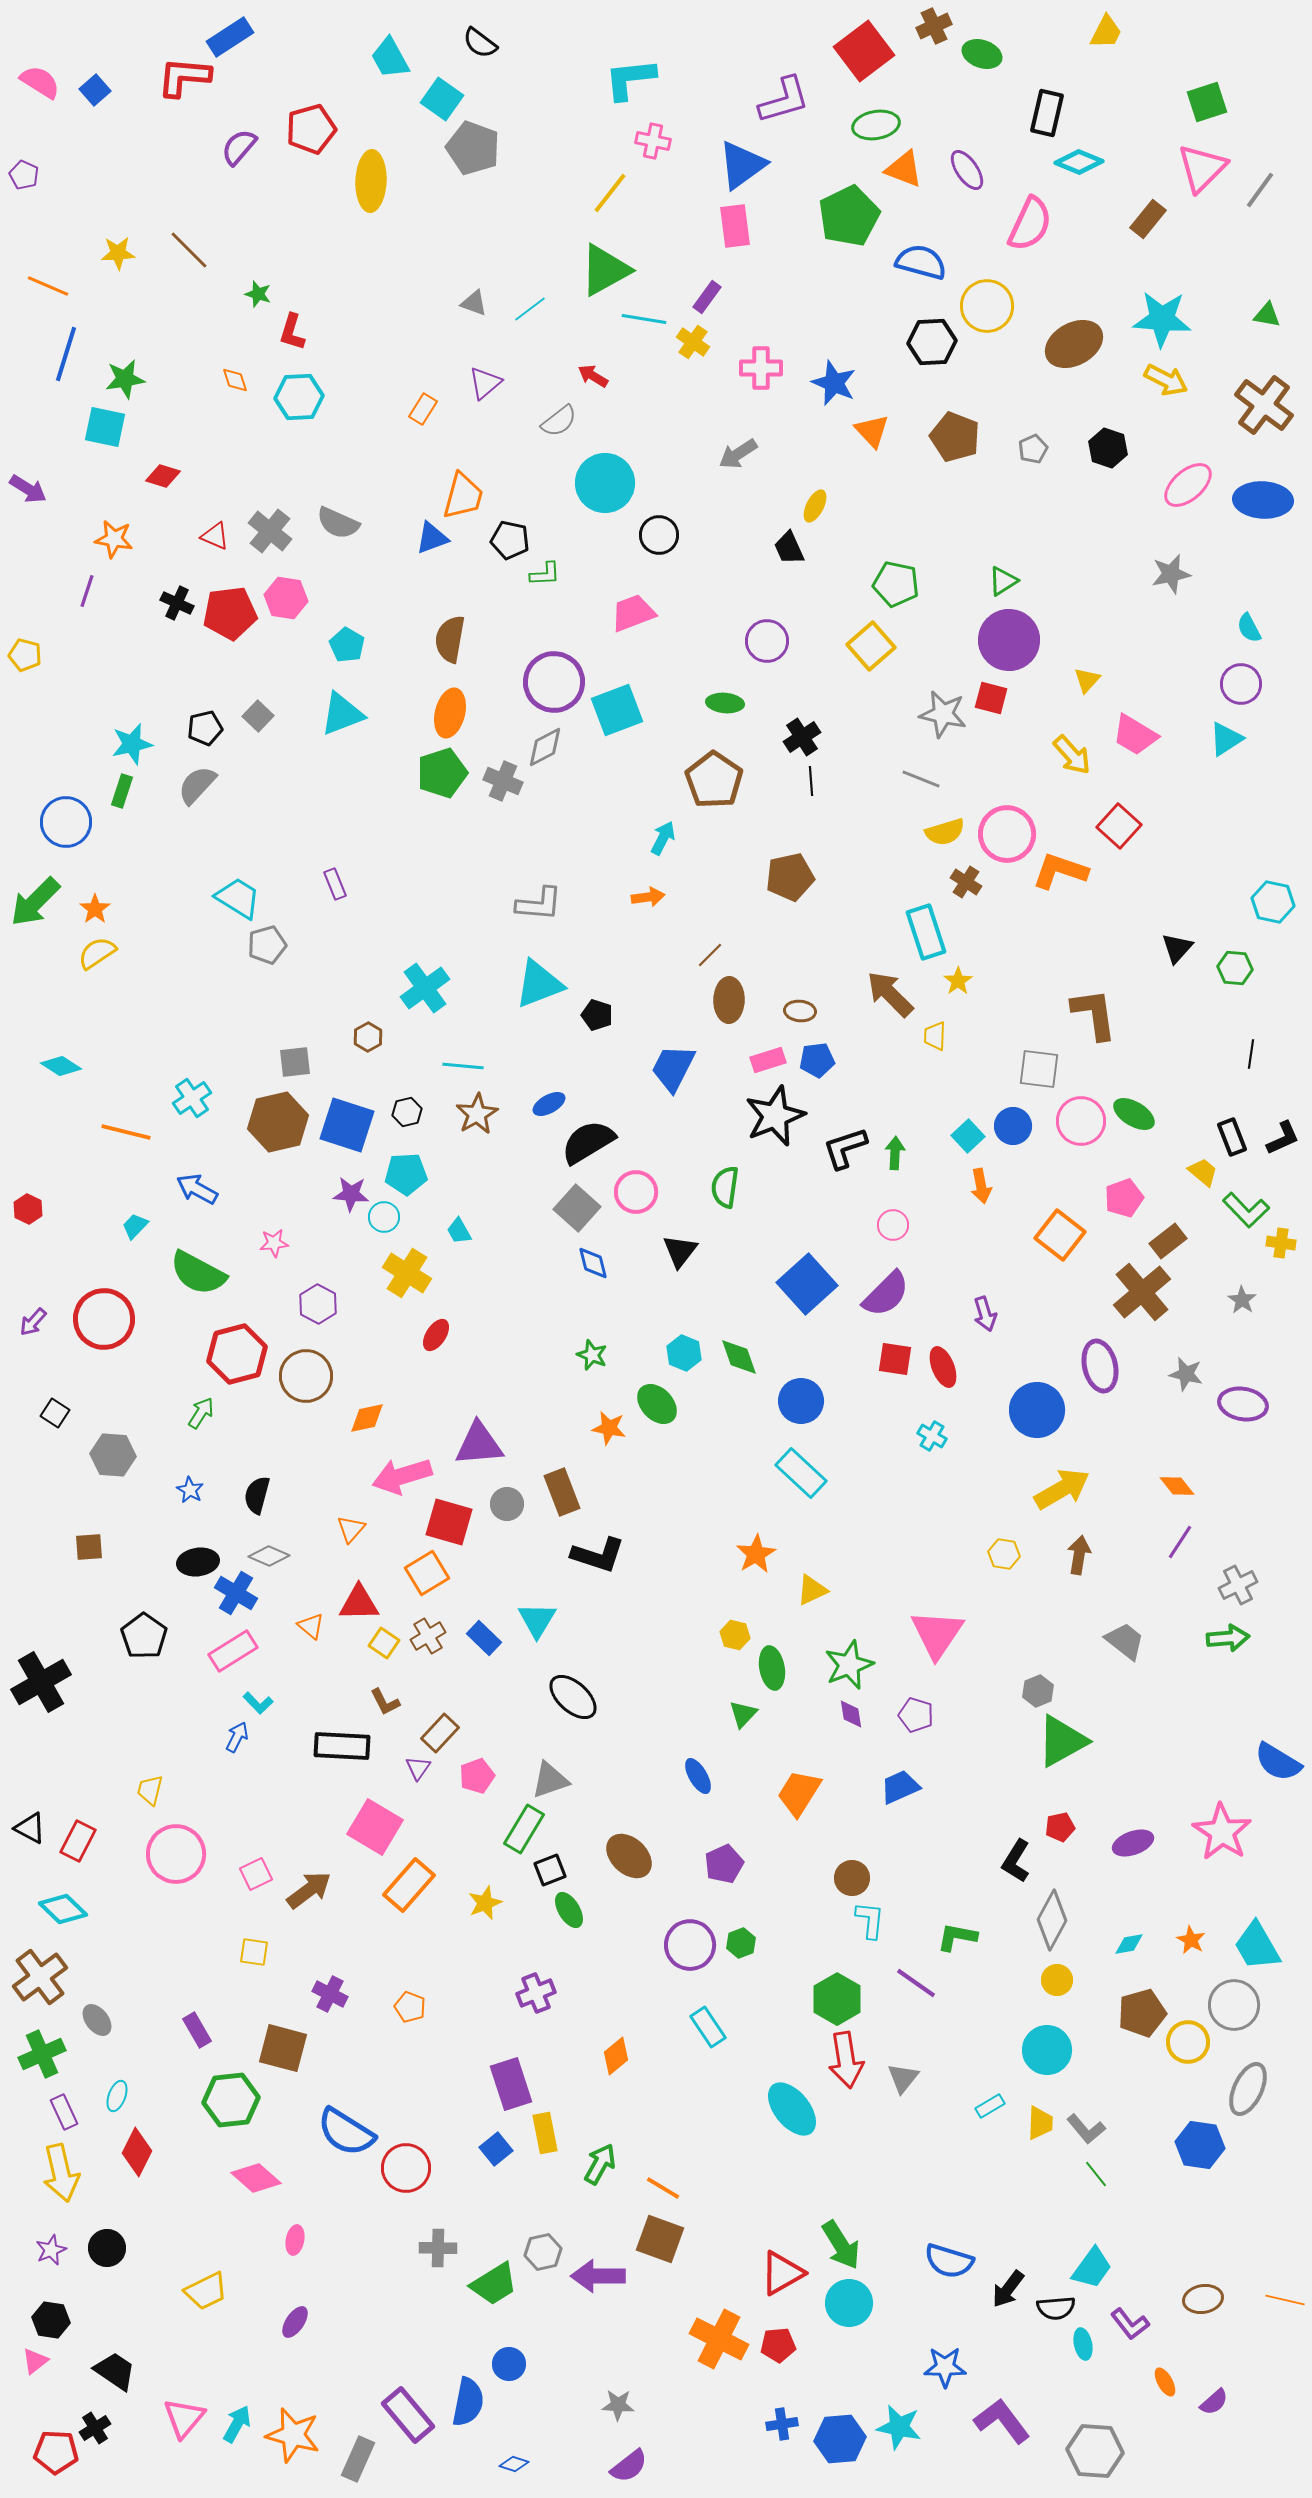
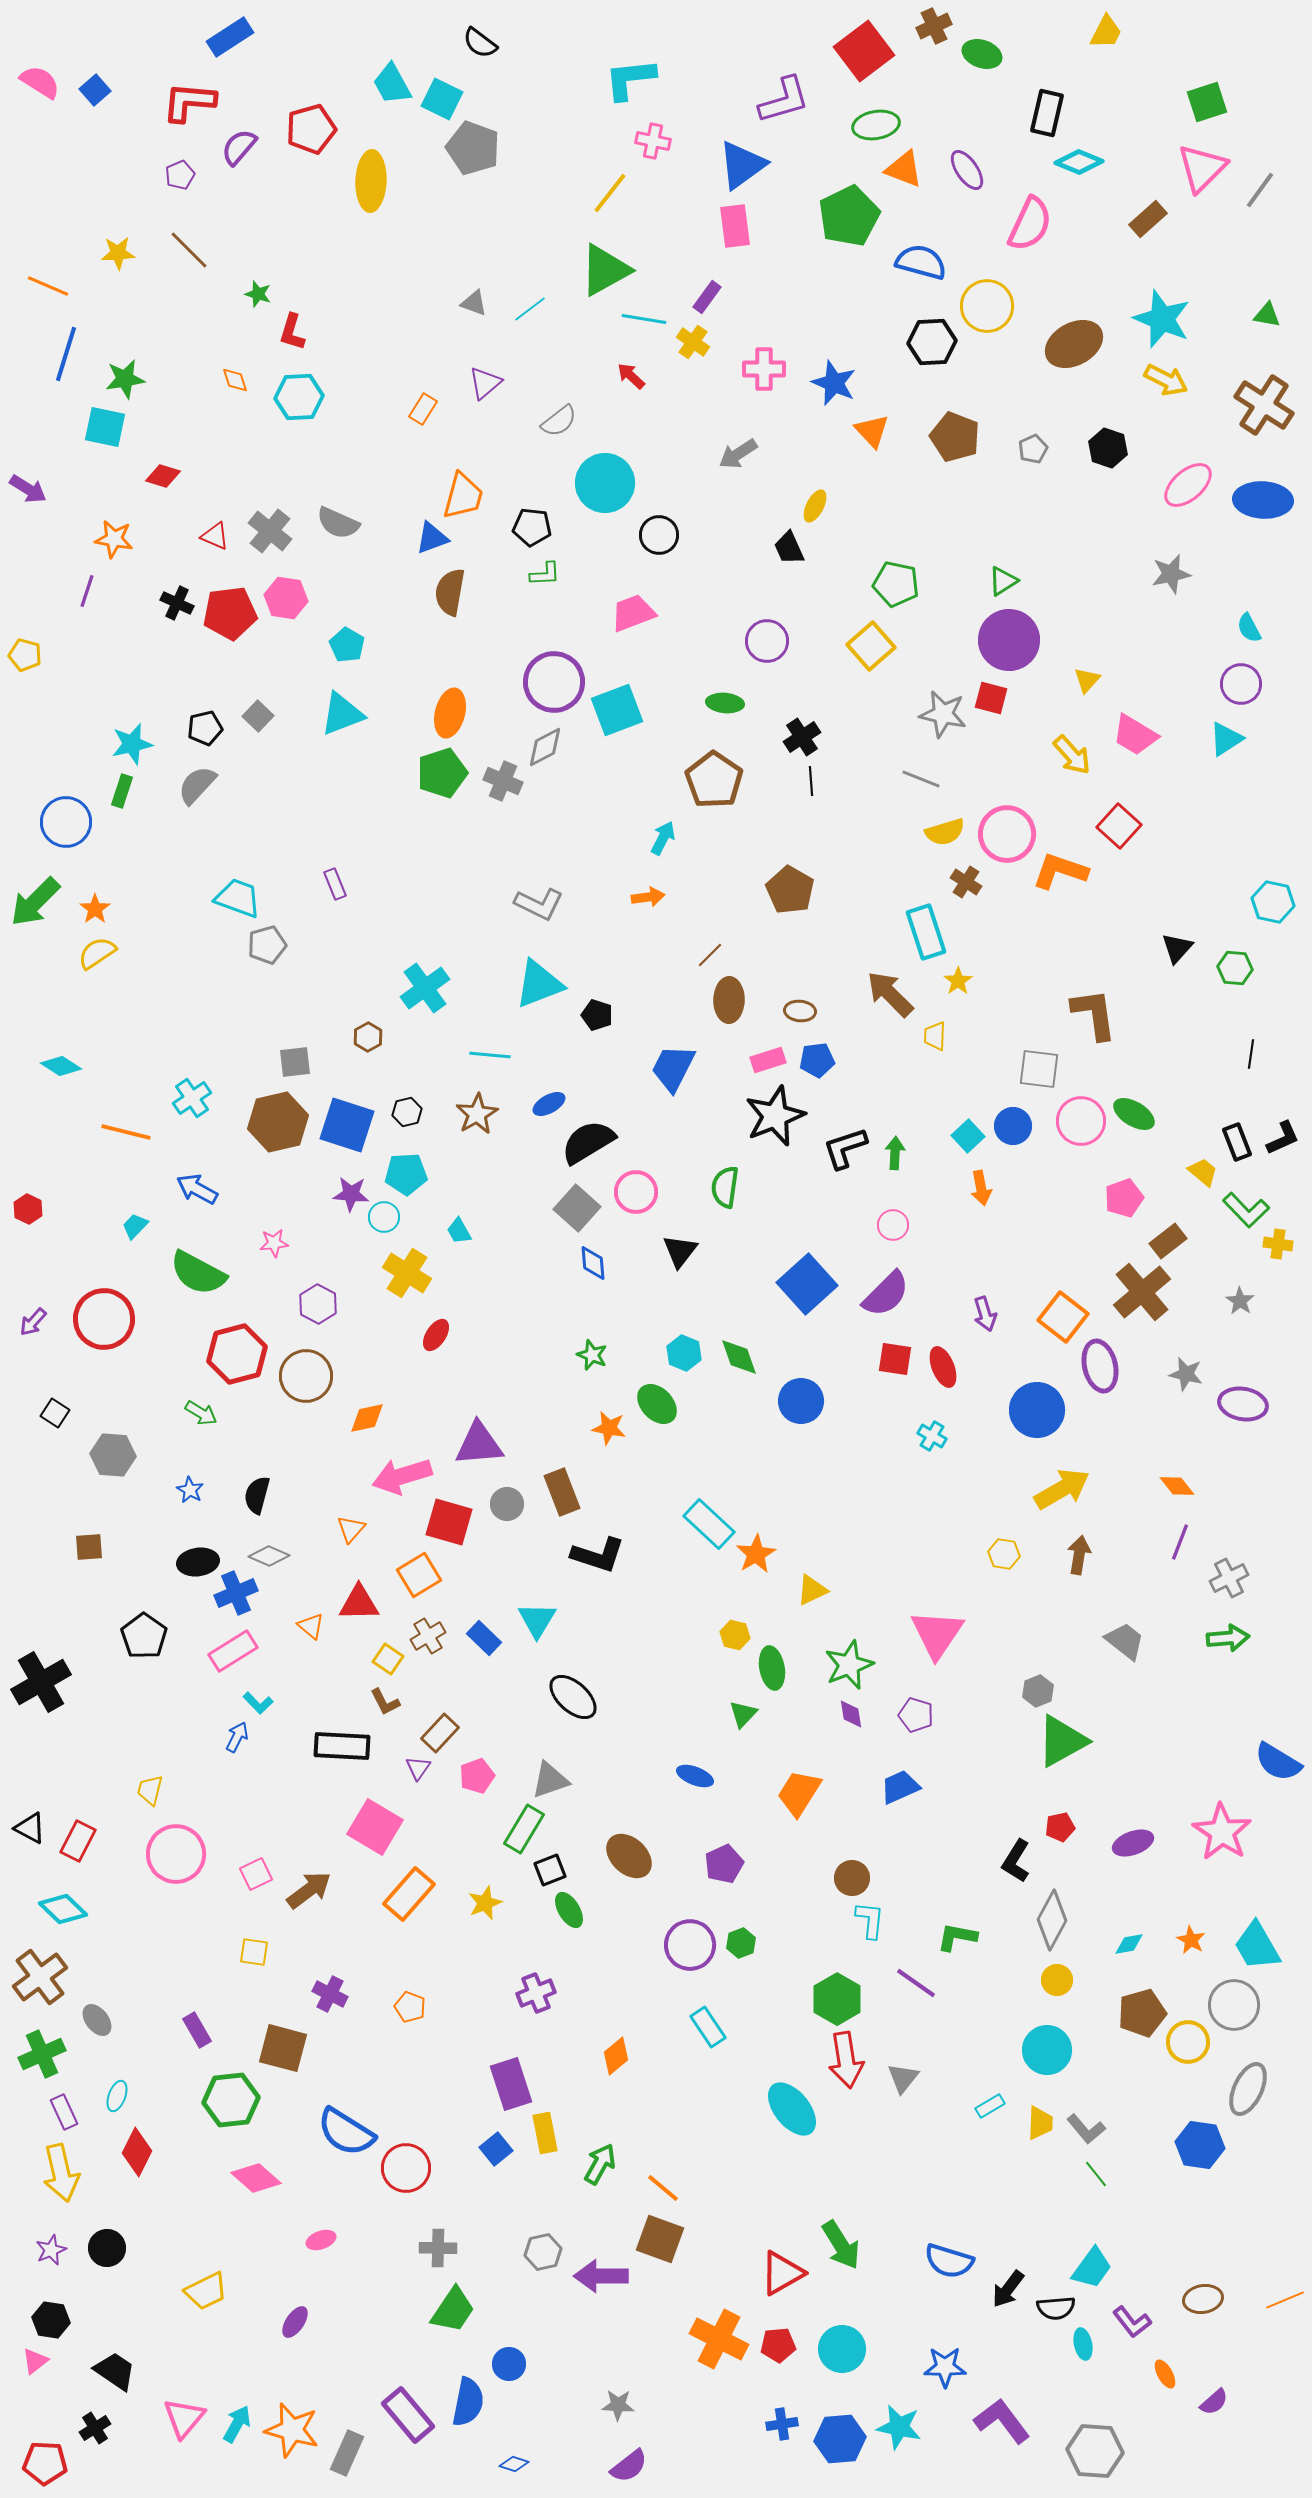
cyan trapezoid at (390, 58): moved 2 px right, 26 px down
red L-shape at (184, 77): moved 5 px right, 25 px down
cyan square at (442, 99): rotated 9 degrees counterclockwise
purple pentagon at (24, 175): moved 156 px right; rotated 24 degrees clockwise
brown rectangle at (1148, 219): rotated 9 degrees clockwise
cyan star at (1162, 319): rotated 18 degrees clockwise
pink cross at (761, 368): moved 3 px right, 1 px down
red arrow at (593, 376): moved 38 px right; rotated 12 degrees clockwise
brown cross at (1264, 405): rotated 4 degrees counterclockwise
black pentagon at (510, 540): moved 22 px right, 13 px up; rotated 6 degrees counterclockwise
brown semicircle at (450, 639): moved 47 px up
brown pentagon at (790, 877): moved 13 px down; rotated 30 degrees counterclockwise
cyan trapezoid at (238, 898): rotated 12 degrees counterclockwise
gray L-shape at (539, 904): rotated 21 degrees clockwise
cyan line at (463, 1066): moved 27 px right, 11 px up
black rectangle at (1232, 1137): moved 5 px right, 5 px down
orange arrow at (981, 1186): moved 2 px down
orange square at (1060, 1235): moved 3 px right, 82 px down
yellow cross at (1281, 1243): moved 3 px left, 1 px down
blue diamond at (593, 1263): rotated 9 degrees clockwise
gray star at (1242, 1300): moved 2 px left, 1 px down
green arrow at (201, 1413): rotated 88 degrees clockwise
cyan rectangle at (801, 1473): moved 92 px left, 51 px down
purple line at (1180, 1542): rotated 12 degrees counterclockwise
orange square at (427, 1573): moved 8 px left, 2 px down
gray cross at (1238, 1585): moved 9 px left, 7 px up
blue cross at (236, 1593): rotated 36 degrees clockwise
yellow square at (384, 1643): moved 4 px right, 16 px down
blue ellipse at (698, 1776): moved 3 px left; rotated 39 degrees counterclockwise
orange rectangle at (409, 1885): moved 9 px down
orange line at (663, 2188): rotated 9 degrees clockwise
pink ellipse at (295, 2240): moved 26 px right; rotated 60 degrees clockwise
purple arrow at (598, 2276): moved 3 px right
green trapezoid at (494, 2284): moved 41 px left, 26 px down; rotated 24 degrees counterclockwise
orange line at (1285, 2300): rotated 36 degrees counterclockwise
cyan circle at (849, 2303): moved 7 px left, 46 px down
purple L-shape at (1130, 2324): moved 2 px right, 2 px up
orange ellipse at (1165, 2382): moved 8 px up
orange star at (293, 2435): moved 1 px left, 5 px up
red pentagon at (56, 2452): moved 11 px left, 11 px down
gray rectangle at (358, 2459): moved 11 px left, 6 px up
